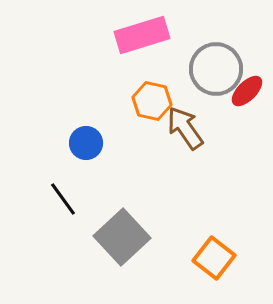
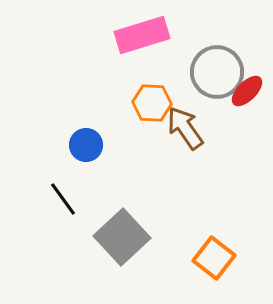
gray circle: moved 1 px right, 3 px down
orange hexagon: moved 2 px down; rotated 9 degrees counterclockwise
blue circle: moved 2 px down
